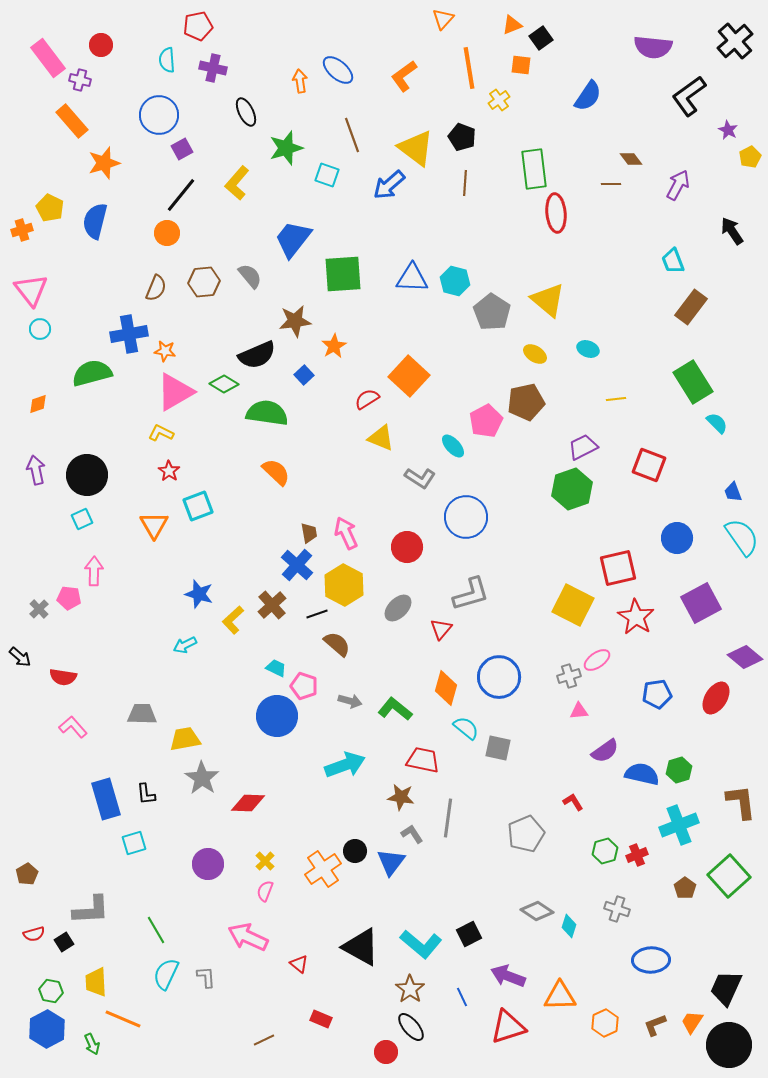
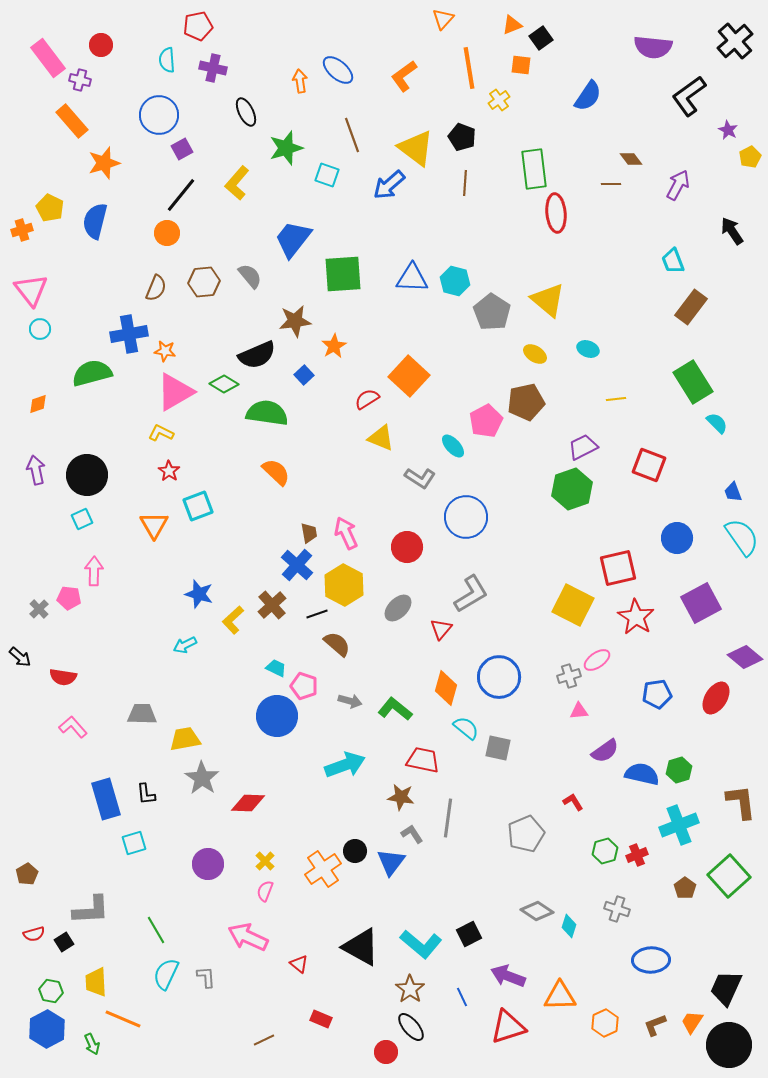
gray L-shape at (471, 594): rotated 15 degrees counterclockwise
